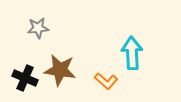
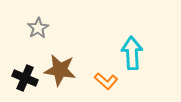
gray star: rotated 25 degrees counterclockwise
